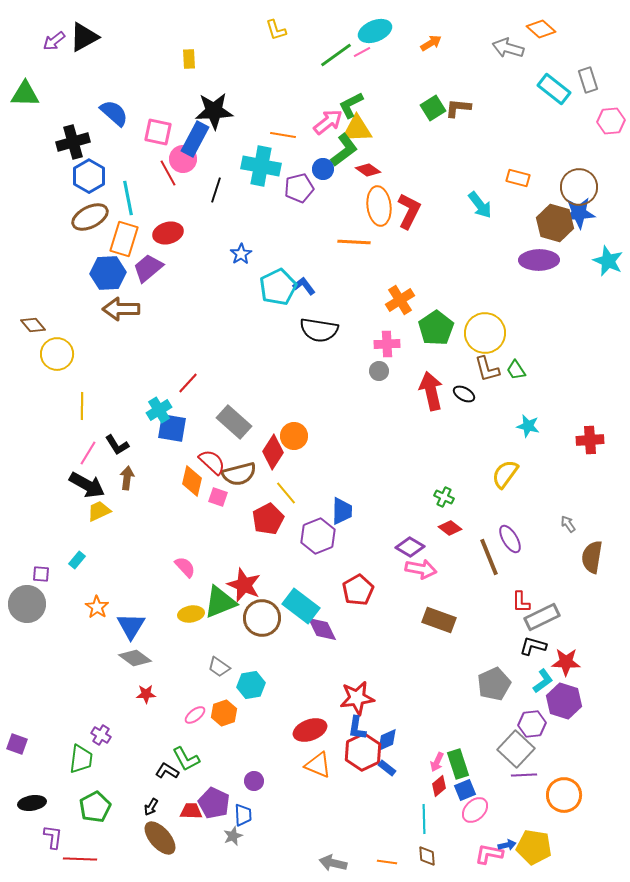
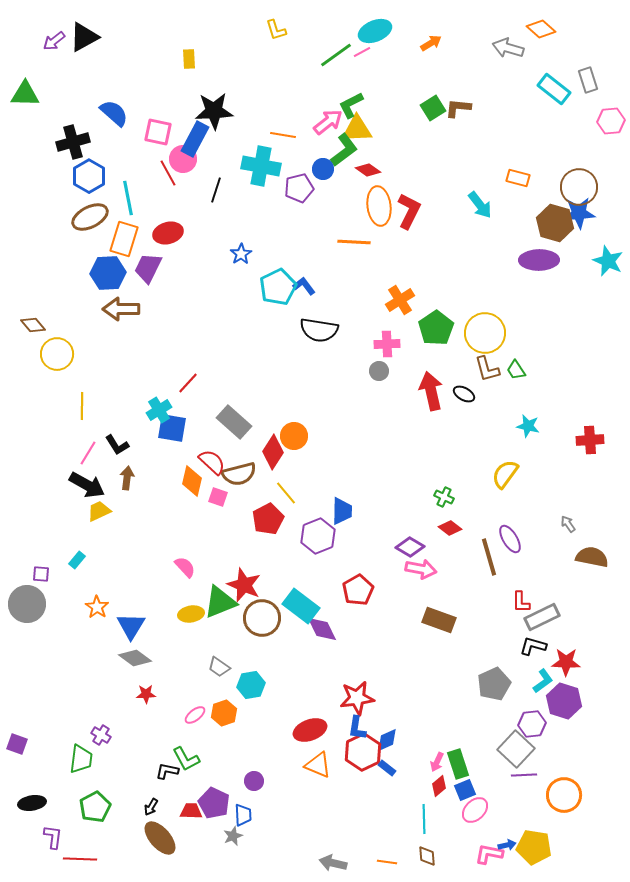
purple trapezoid at (148, 268): rotated 24 degrees counterclockwise
brown line at (489, 557): rotated 6 degrees clockwise
brown semicircle at (592, 557): rotated 92 degrees clockwise
black L-shape at (167, 771): rotated 20 degrees counterclockwise
